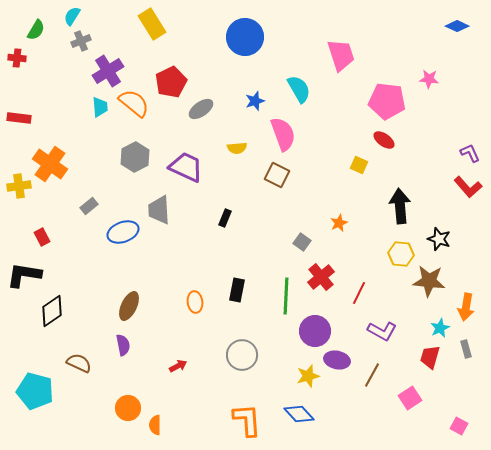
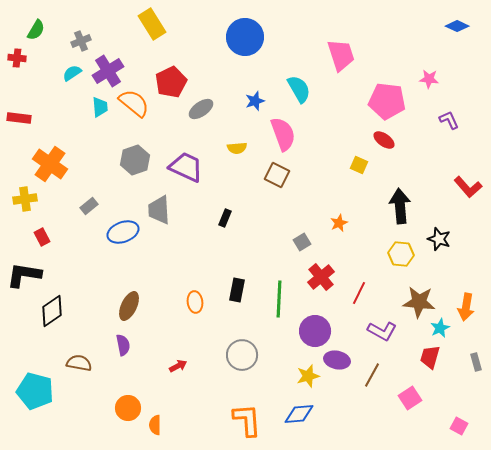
cyan semicircle at (72, 16): moved 57 px down; rotated 24 degrees clockwise
purple L-shape at (470, 153): moved 21 px left, 33 px up
gray hexagon at (135, 157): moved 3 px down; rotated 8 degrees clockwise
yellow cross at (19, 186): moved 6 px right, 13 px down
gray square at (302, 242): rotated 24 degrees clockwise
brown star at (429, 281): moved 10 px left, 21 px down
green line at (286, 296): moved 7 px left, 3 px down
gray rectangle at (466, 349): moved 10 px right, 13 px down
brown semicircle at (79, 363): rotated 15 degrees counterclockwise
blue diamond at (299, 414): rotated 52 degrees counterclockwise
